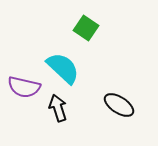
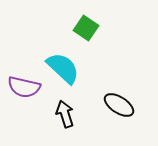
black arrow: moved 7 px right, 6 px down
